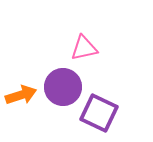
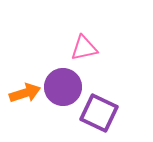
orange arrow: moved 4 px right, 2 px up
